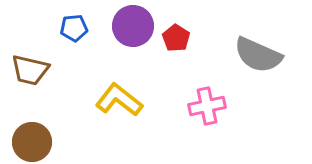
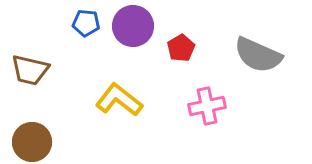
blue pentagon: moved 12 px right, 5 px up; rotated 12 degrees clockwise
red pentagon: moved 5 px right, 10 px down; rotated 8 degrees clockwise
